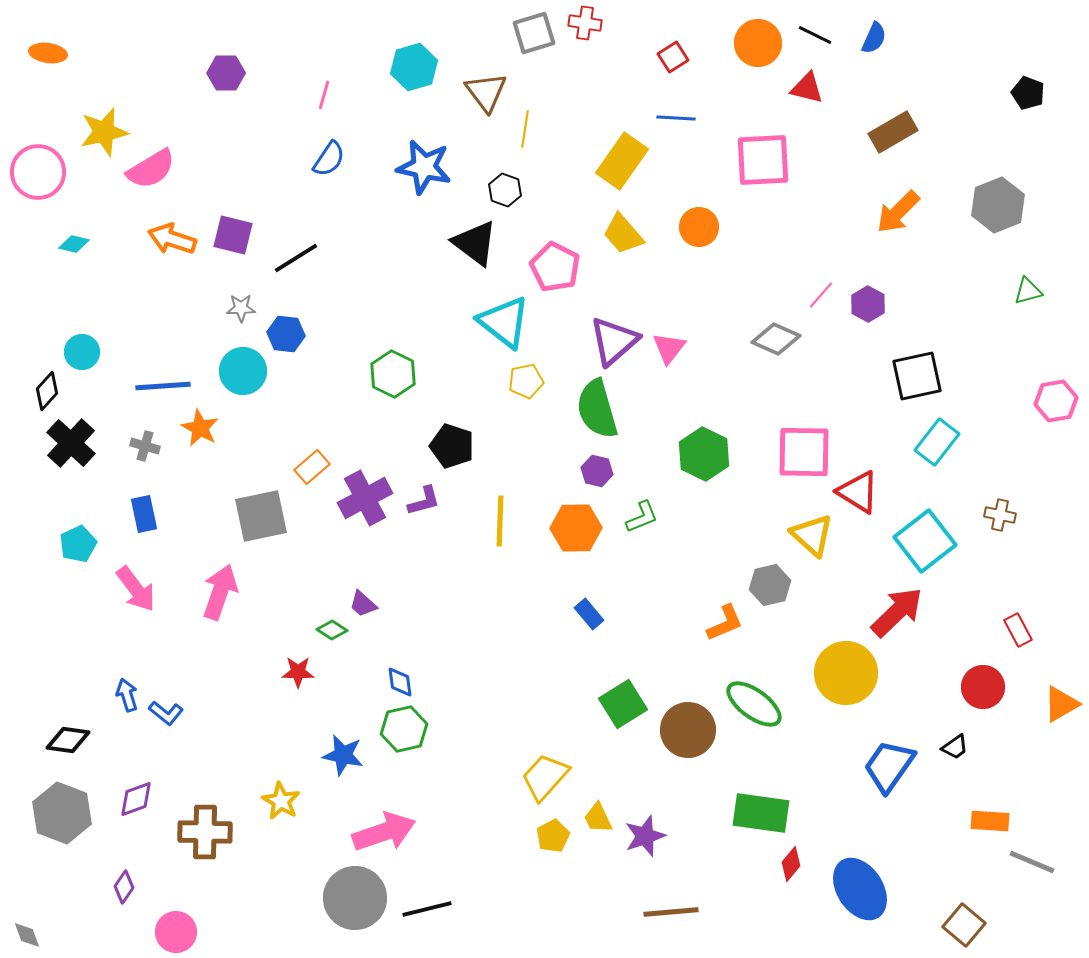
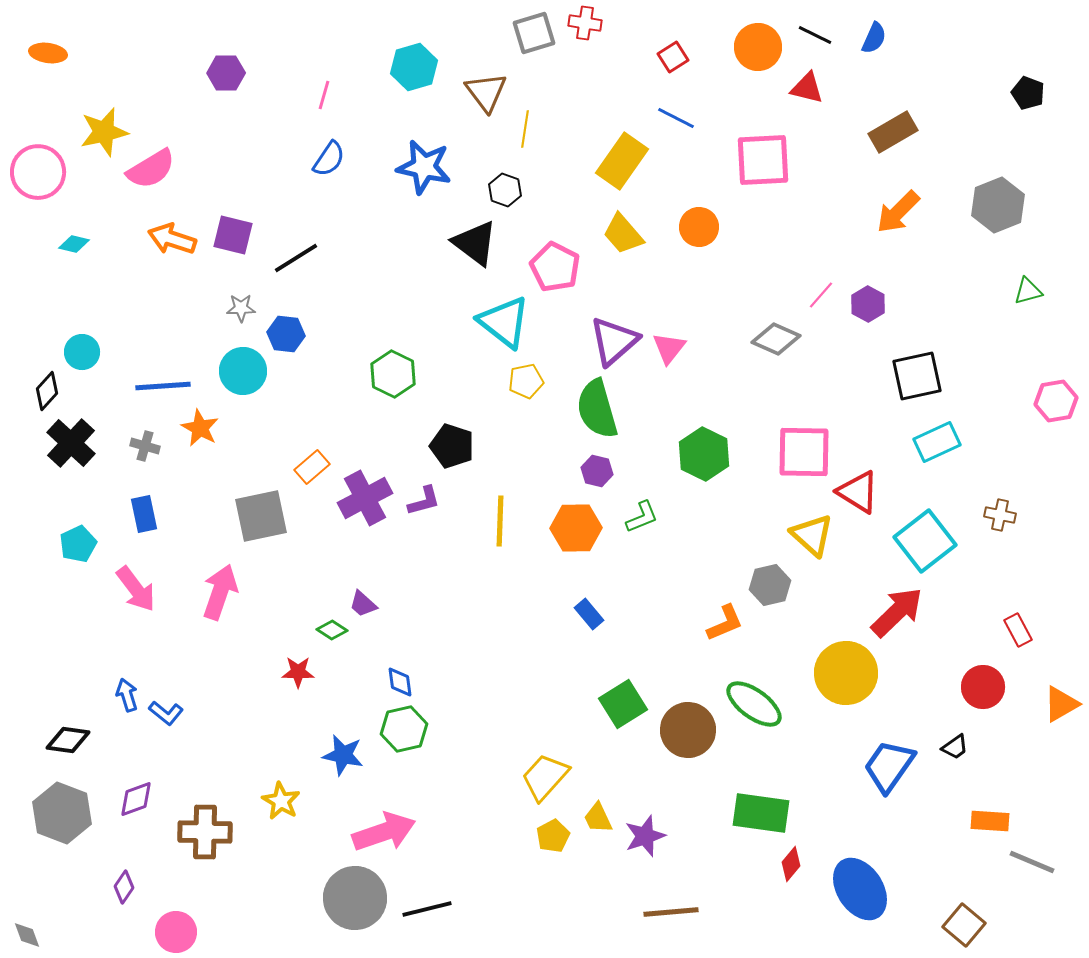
orange circle at (758, 43): moved 4 px down
blue line at (676, 118): rotated 24 degrees clockwise
cyan rectangle at (937, 442): rotated 27 degrees clockwise
